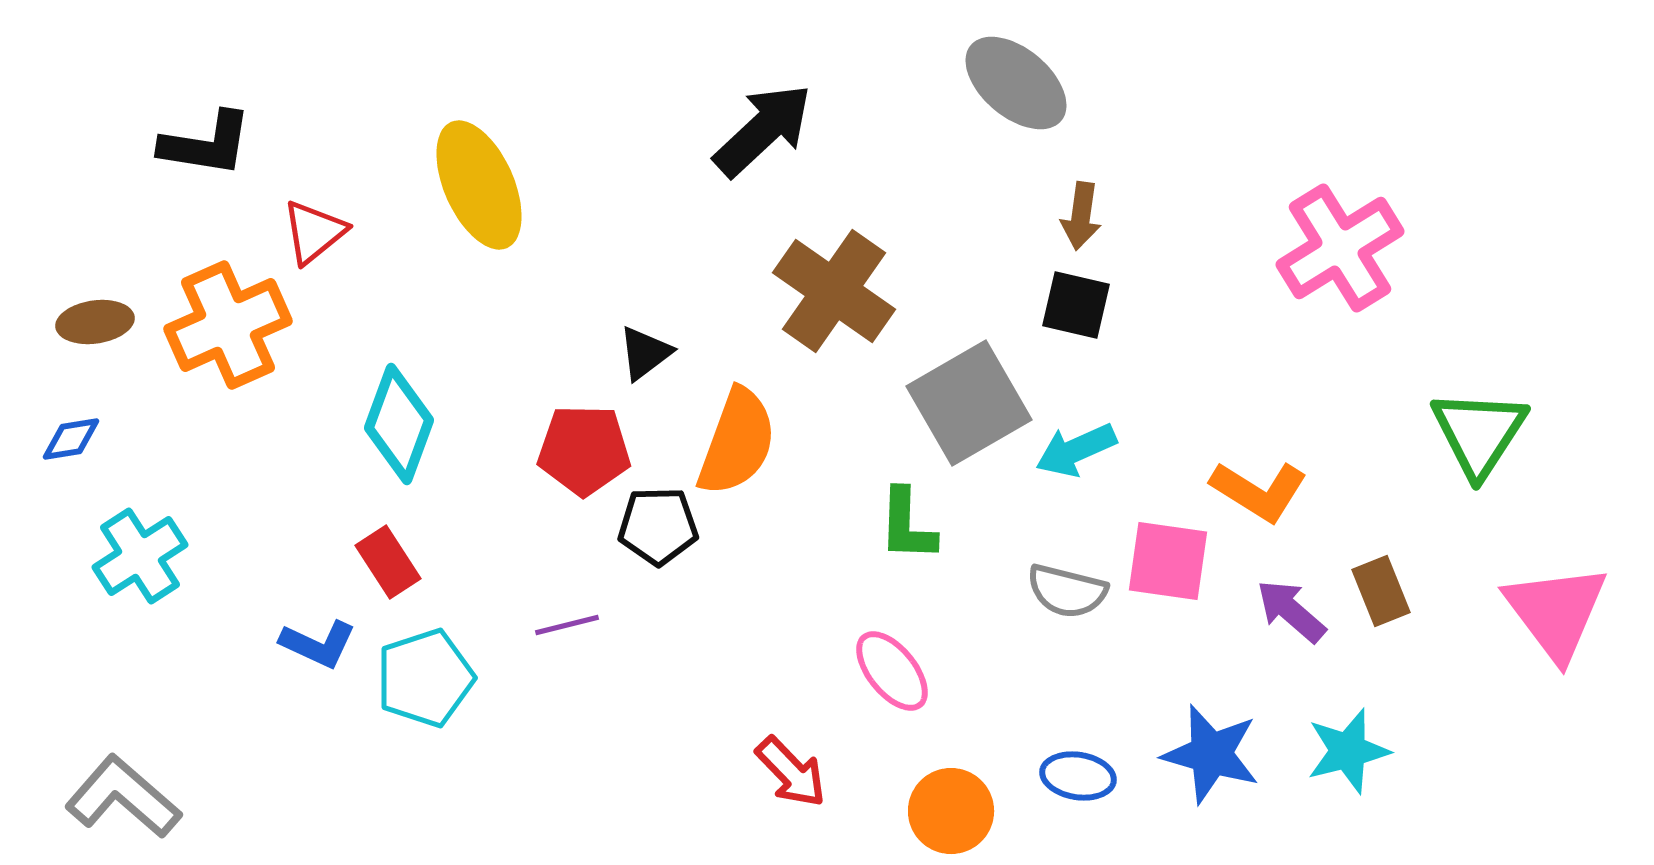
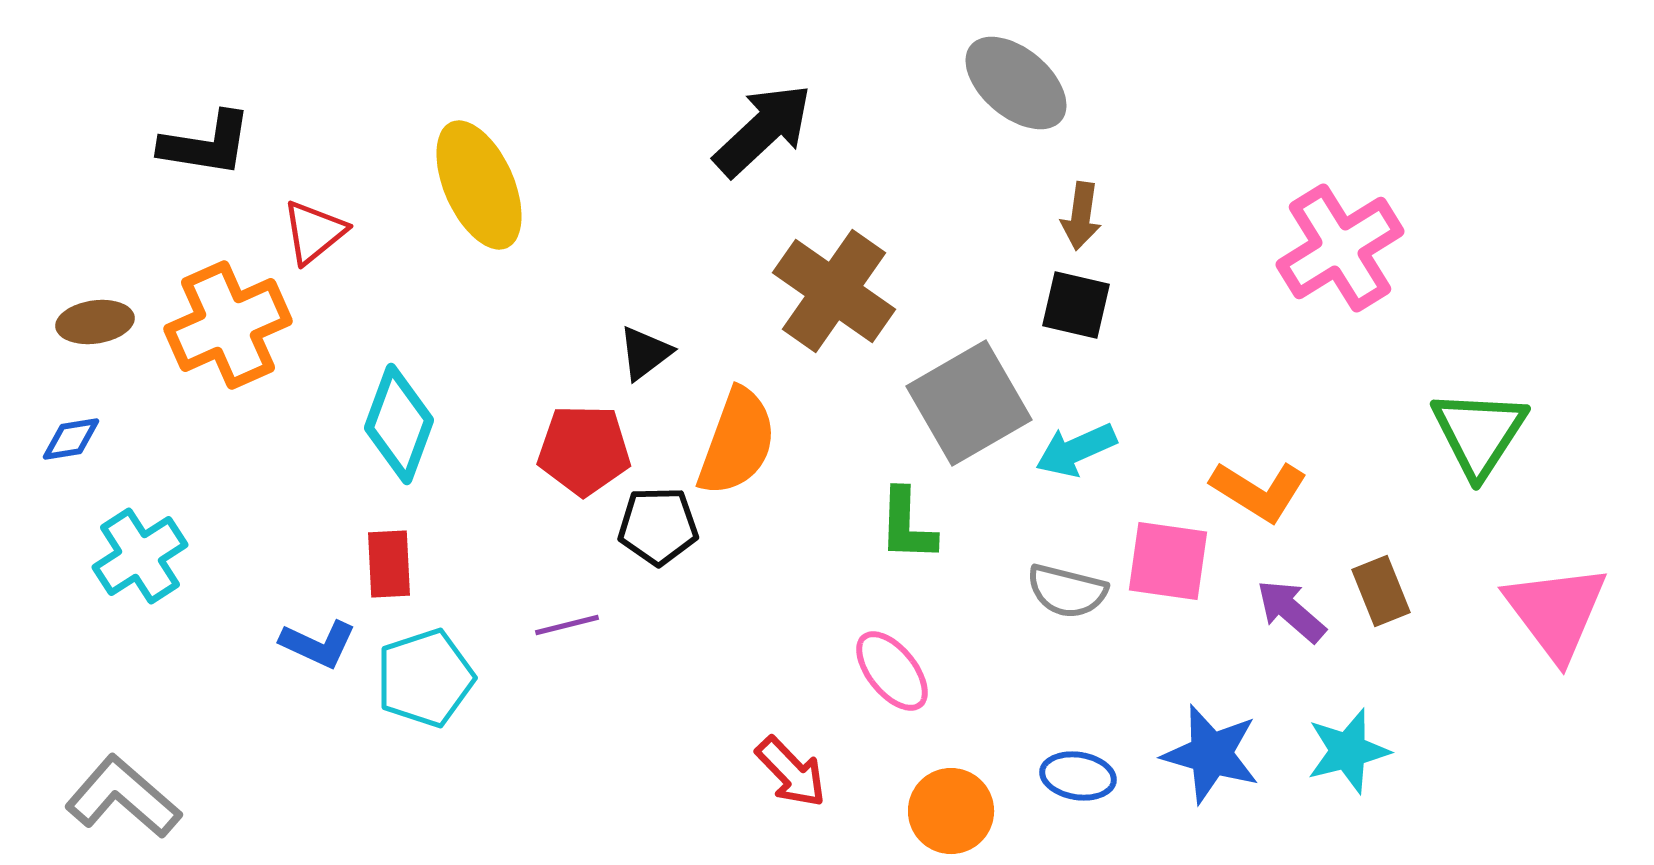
red rectangle: moved 1 px right, 2 px down; rotated 30 degrees clockwise
